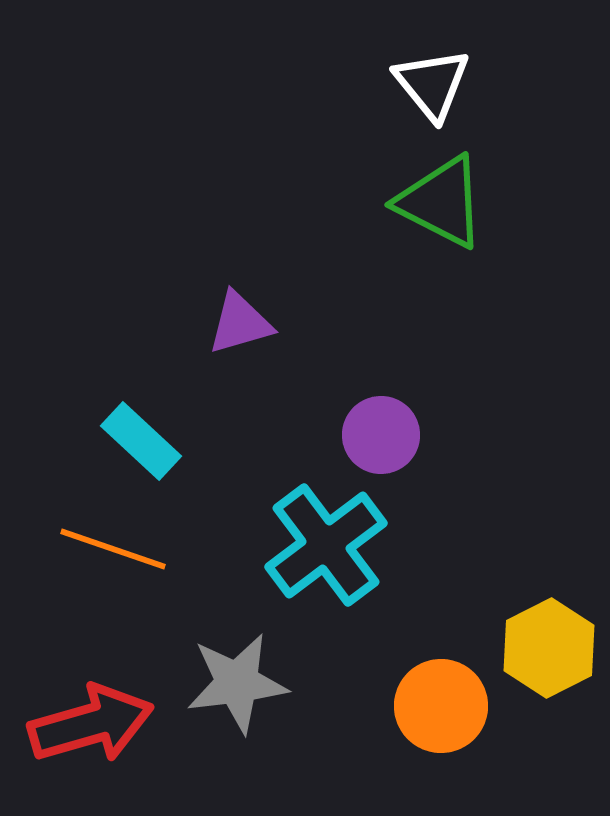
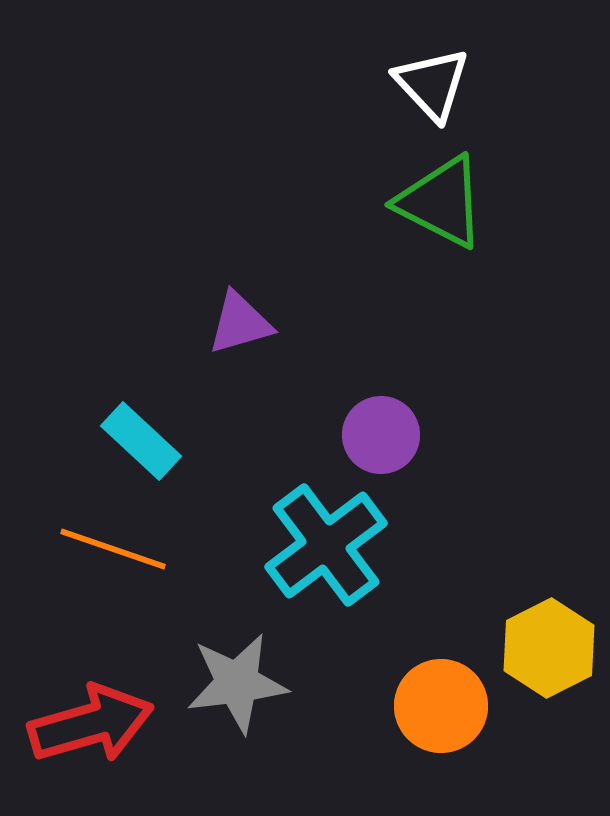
white triangle: rotated 4 degrees counterclockwise
